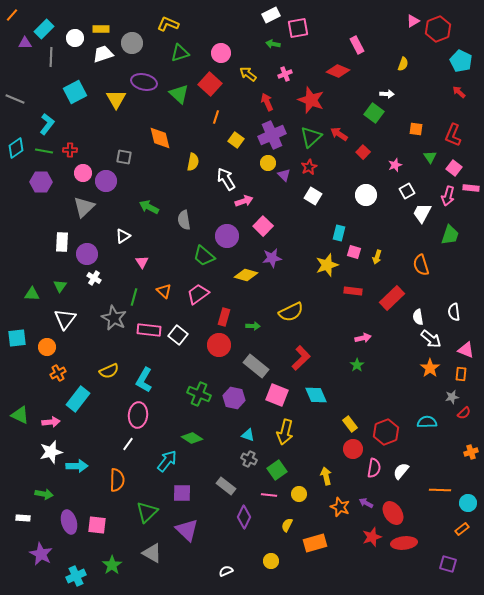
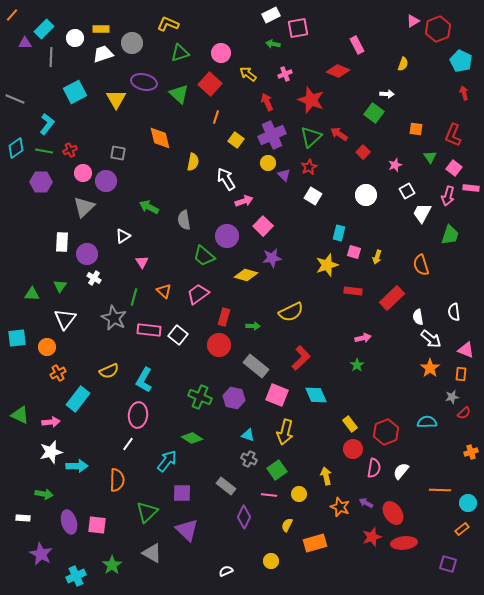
red arrow at (459, 92): moved 5 px right, 1 px down; rotated 32 degrees clockwise
red cross at (70, 150): rotated 24 degrees counterclockwise
gray square at (124, 157): moved 6 px left, 4 px up
green cross at (199, 394): moved 1 px right, 3 px down
